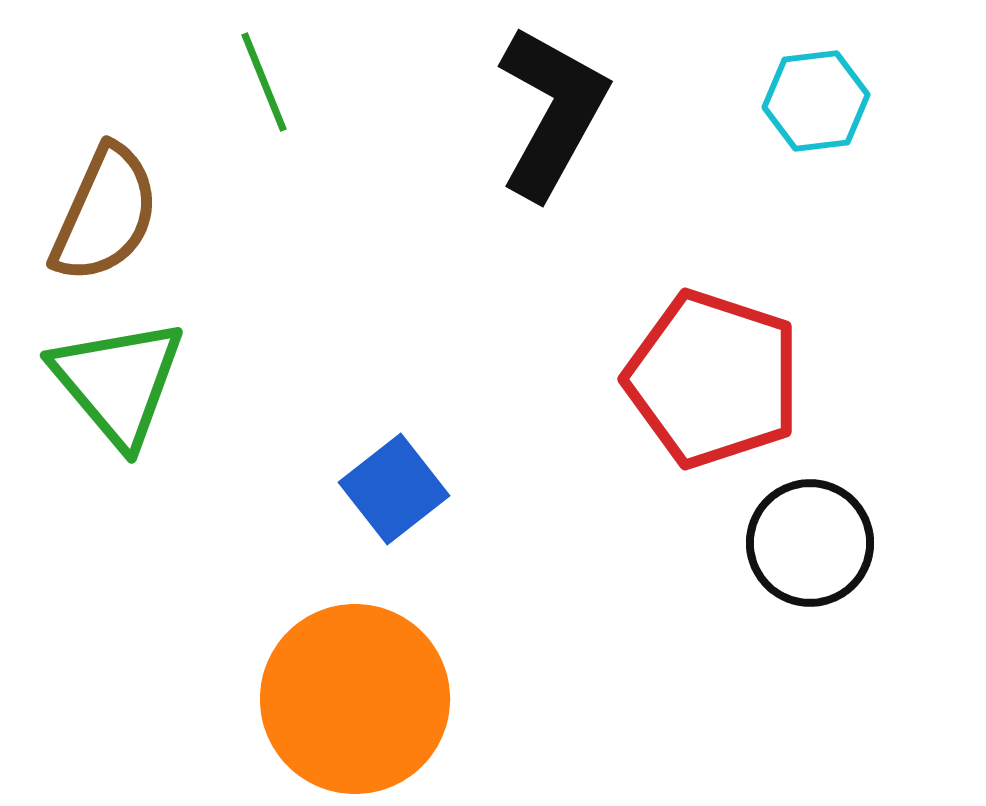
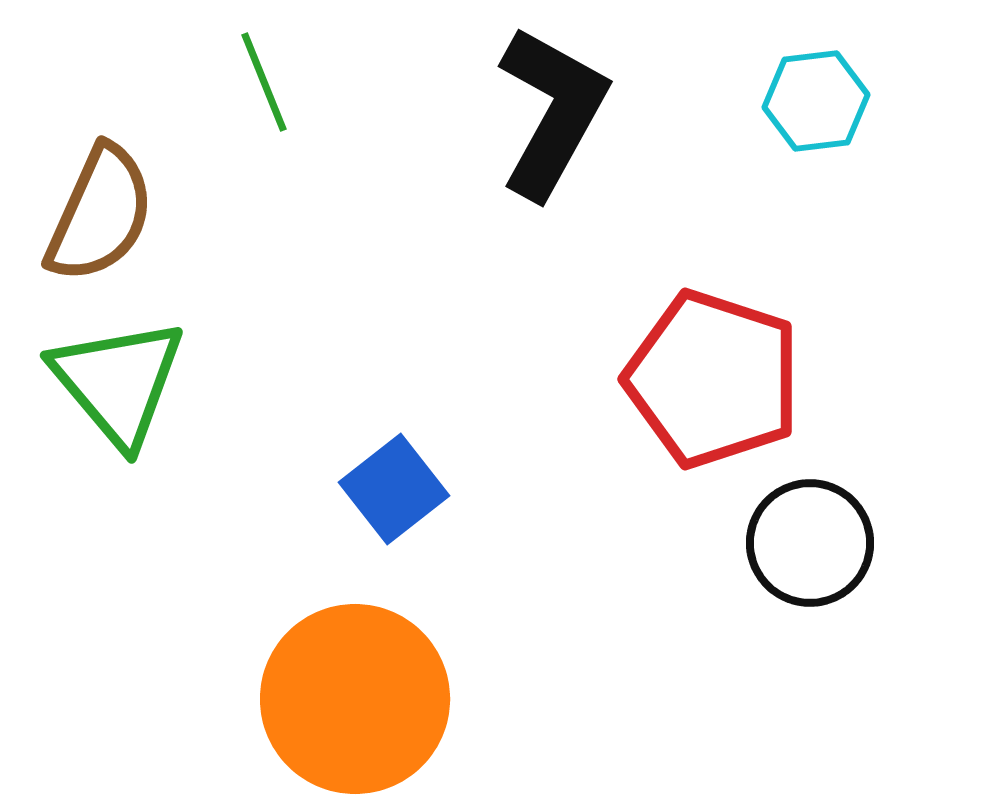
brown semicircle: moved 5 px left
